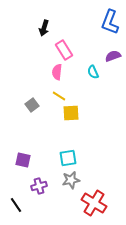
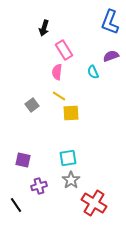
purple semicircle: moved 2 px left
gray star: rotated 24 degrees counterclockwise
